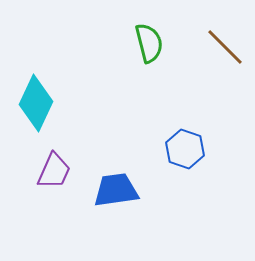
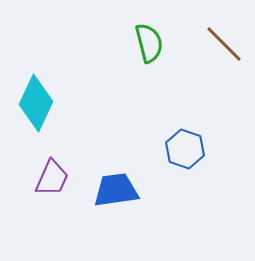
brown line: moved 1 px left, 3 px up
purple trapezoid: moved 2 px left, 7 px down
